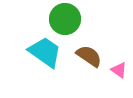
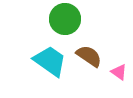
cyan trapezoid: moved 5 px right, 9 px down
pink triangle: moved 2 px down
